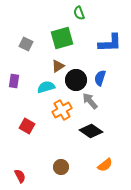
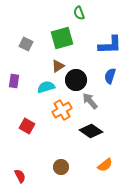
blue L-shape: moved 2 px down
blue semicircle: moved 10 px right, 2 px up
